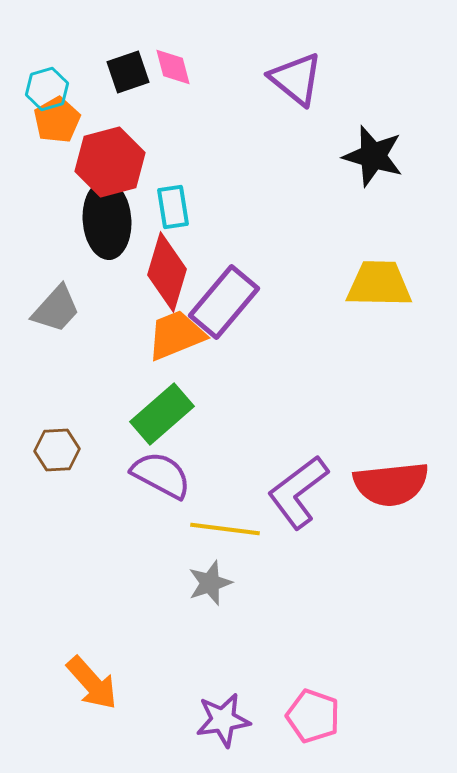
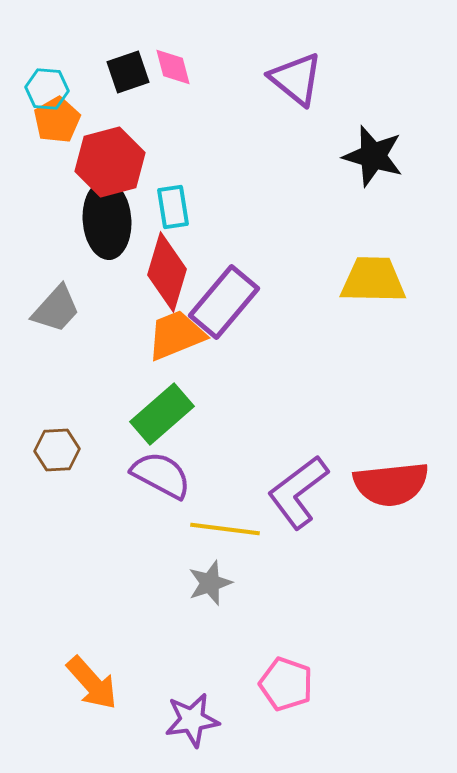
cyan hexagon: rotated 21 degrees clockwise
yellow trapezoid: moved 6 px left, 4 px up
pink pentagon: moved 27 px left, 32 px up
purple star: moved 31 px left
